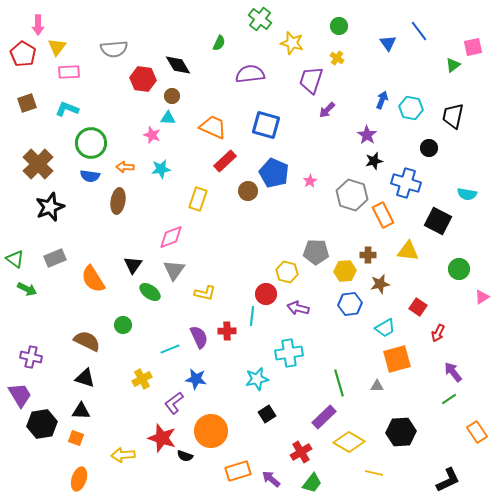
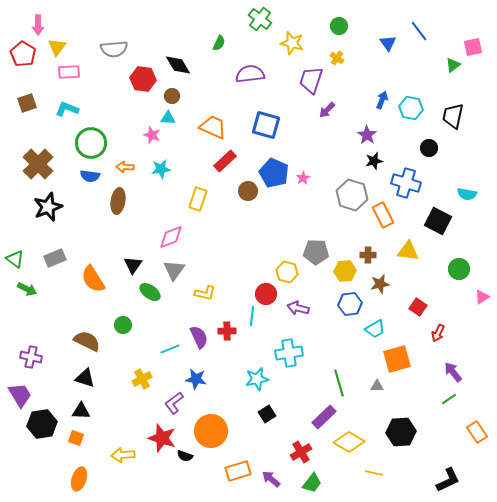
pink star at (310, 181): moved 7 px left, 3 px up
black star at (50, 207): moved 2 px left
cyan trapezoid at (385, 328): moved 10 px left, 1 px down
